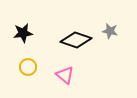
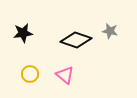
yellow circle: moved 2 px right, 7 px down
